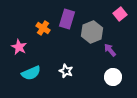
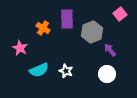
purple rectangle: rotated 18 degrees counterclockwise
pink star: moved 1 px right, 1 px down
cyan semicircle: moved 8 px right, 3 px up
white circle: moved 6 px left, 3 px up
